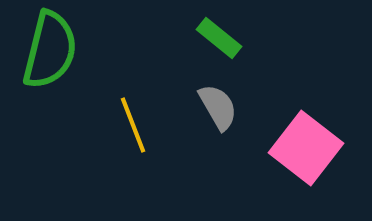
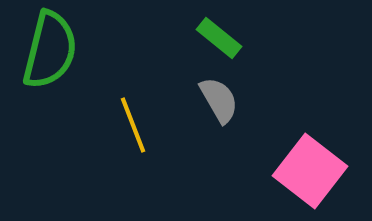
gray semicircle: moved 1 px right, 7 px up
pink square: moved 4 px right, 23 px down
